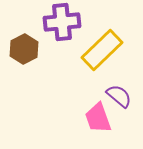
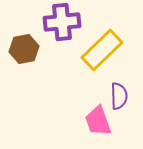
brown hexagon: rotated 16 degrees clockwise
purple semicircle: rotated 48 degrees clockwise
pink trapezoid: moved 3 px down
